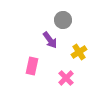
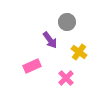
gray circle: moved 4 px right, 2 px down
yellow cross: rotated 21 degrees counterclockwise
pink rectangle: rotated 54 degrees clockwise
